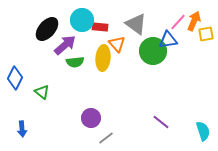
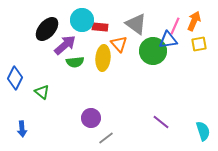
pink line: moved 3 px left, 4 px down; rotated 18 degrees counterclockwise
yellow square: moved 7 px left, 10 px down
orange triangle: moved 2 px right
